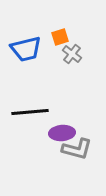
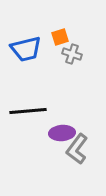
gray cross: rotated 18 degrees counterclockwise
black line: moved 2 px left, 1 px up
gray L-shape: rotated 112 degrees clockwise
